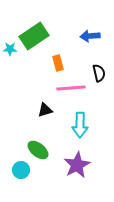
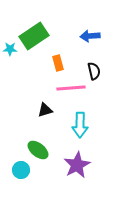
black semicircle: moved 5 px left, 2 px up
